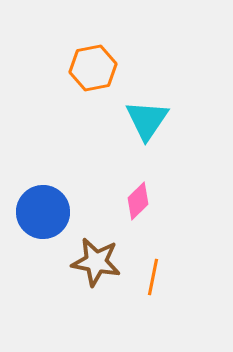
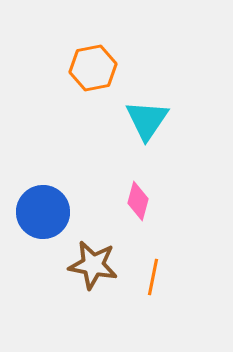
pink diamond: rotated 30 degrees counterclockwise
brown star: moved 3 px left, 3 px down
